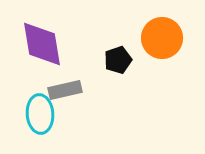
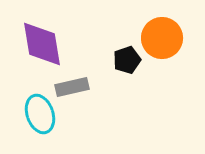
black pentagon: moved 9 px right
gray rectangle: moved 7 px right, 3 px up
cyan ellipse: rotated 15 degrees counterclockwise
